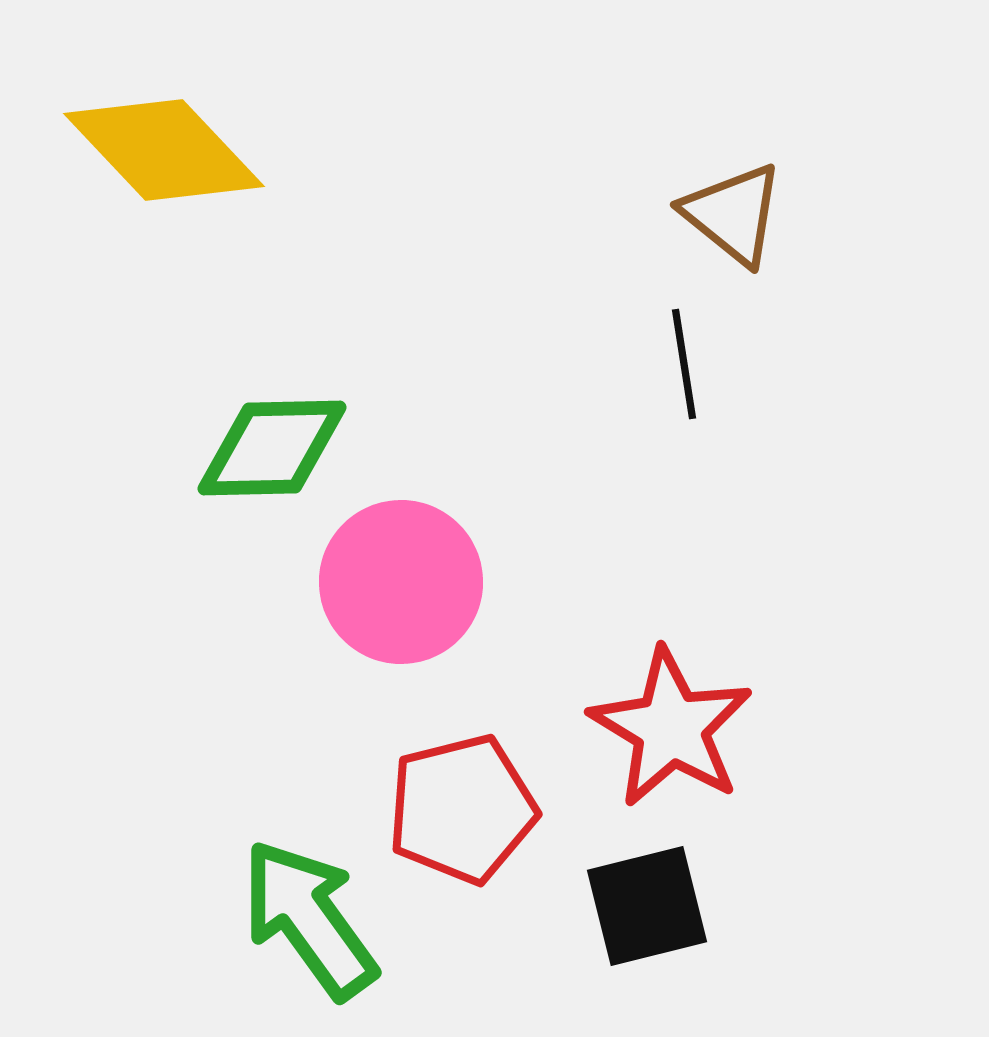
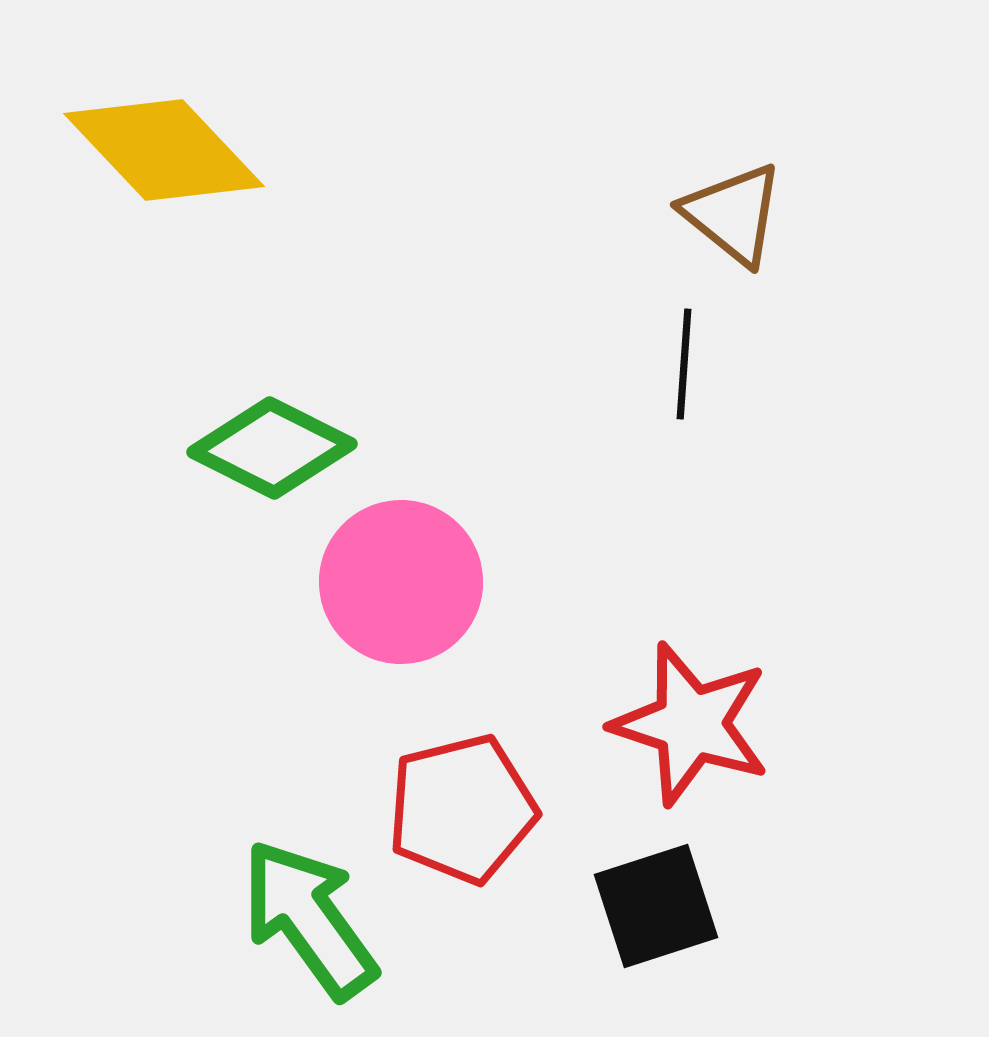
black line: rotated 13 degrees clockwise
green diamond: rotated 28 degrees clockwise
red star: moved 20 px right, 4 px up; rotated 13 degrees counterclockwise
black square: moved 9 px right; rotated 4 degrees counterclockwise
